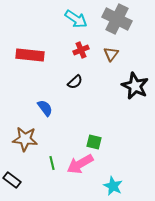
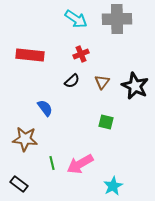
gray cross: rotated 28 degrees counterclockwise
red cross: moved 4 px down
brown triangle: moved 9 px left, 28 px down
black semicircle: moved 3 px left, 1 px up
green square: moved 12 px right, 20 px up
black rectangle: moved 7 px right, 4 px down
cyan star: rotated 18 degrees clockwise
